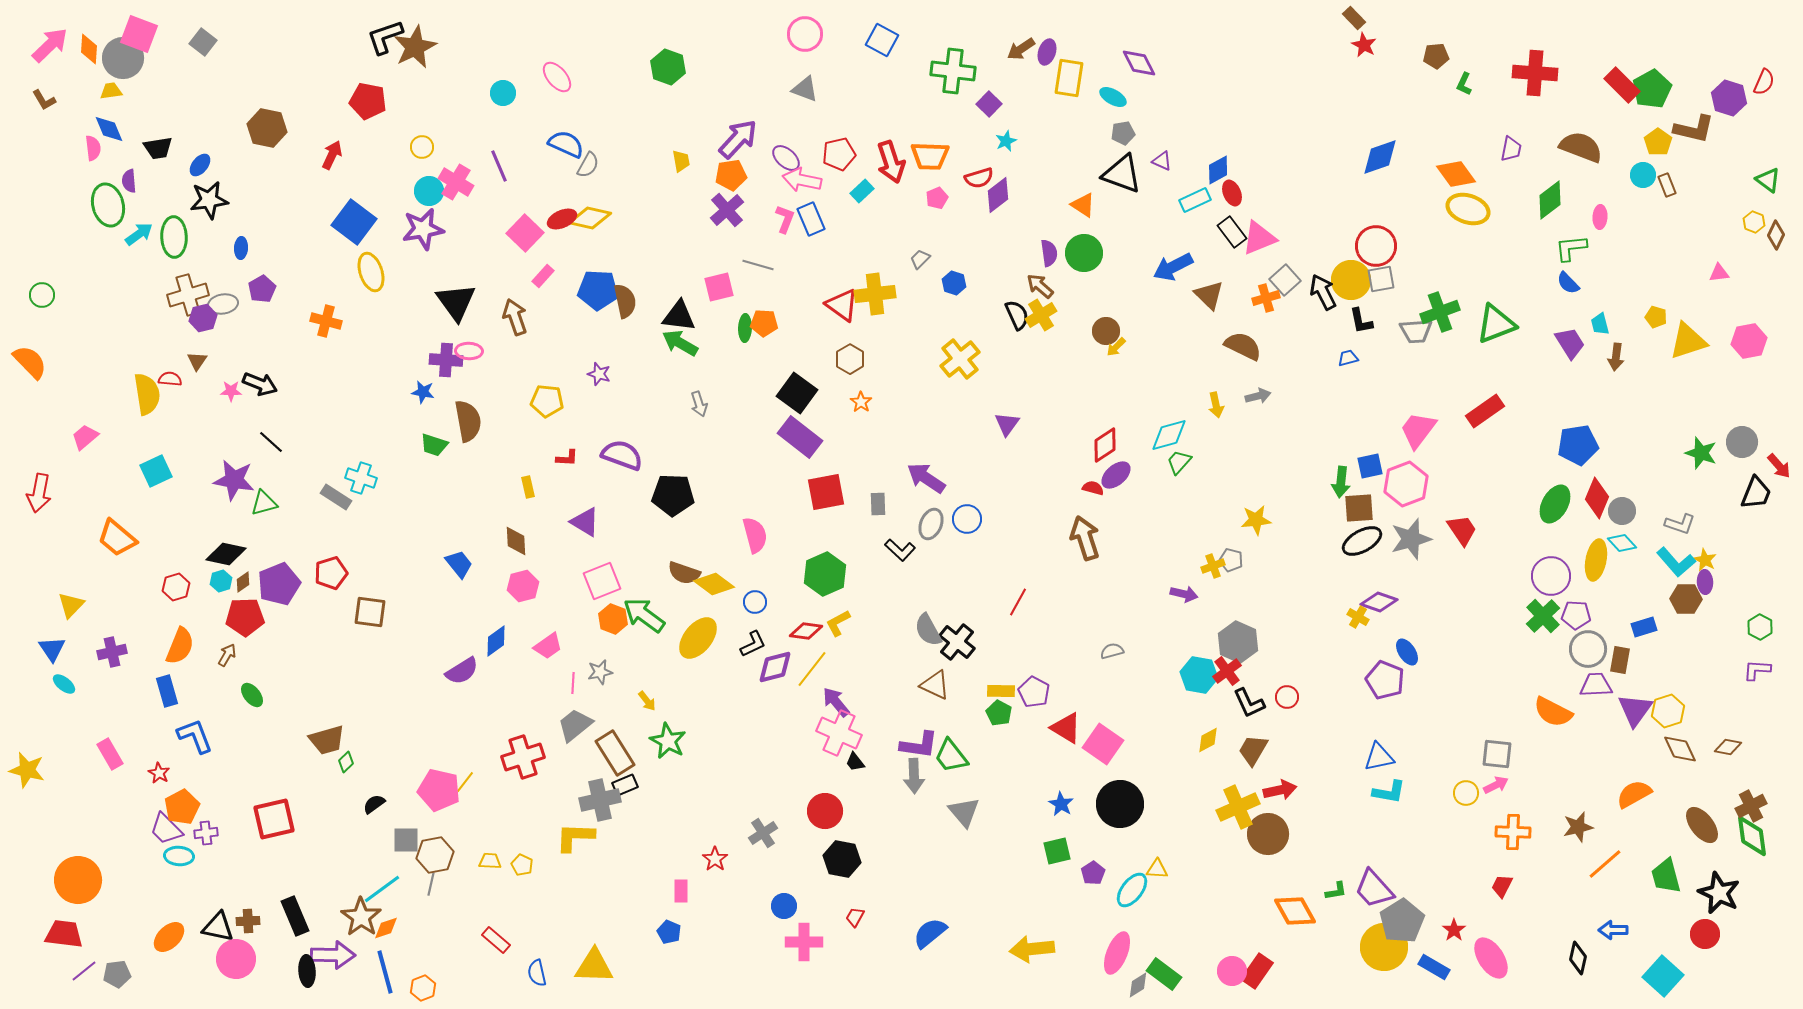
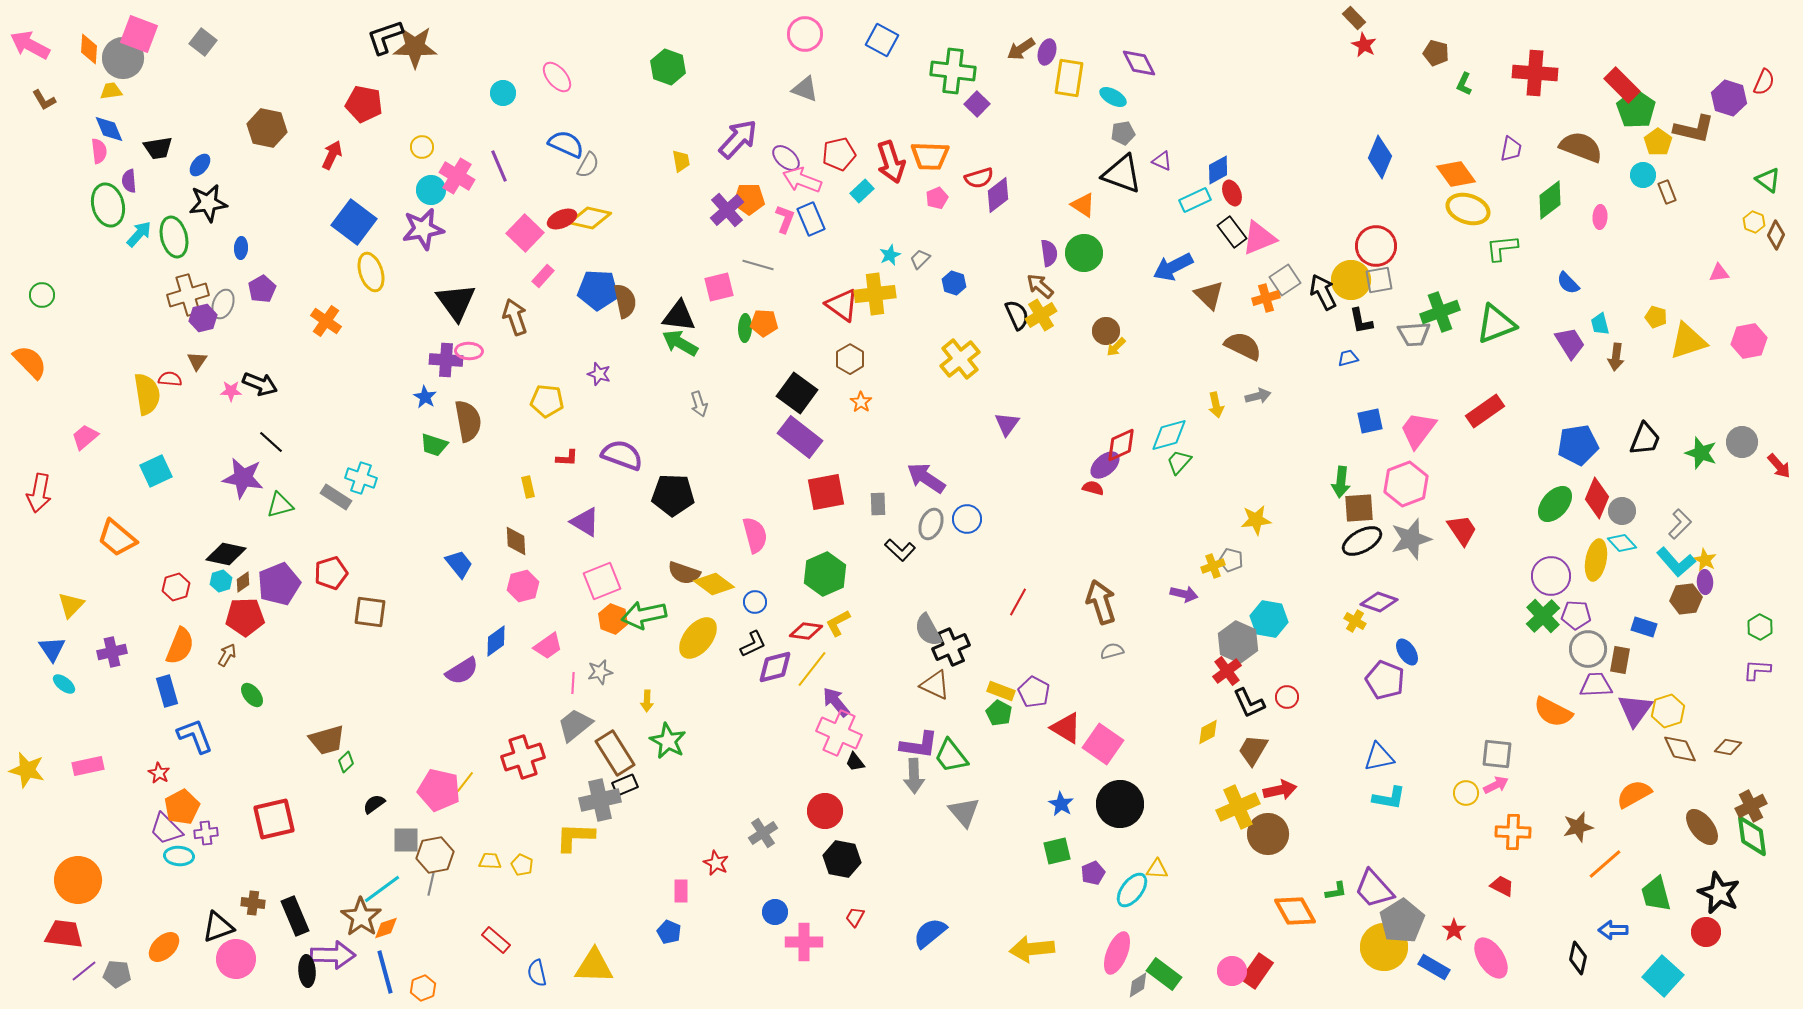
pink arrow at (50, 45): moved 20 px left; rotated 108 degrees counterclockwise
brown star at (415, 47): rotated 27 degrees clockwise
brown pentagon at (1436, 56): moved 3 px up; rotated 20 degrees clockwise
green pentagon at (1652, 89): moved 16 px left, 20 px down; rotated 9 degrees counterclockwise
red pentagon at (368, 101): moved 4 px left, 3 px down
purple square at (989, 104): moved 12 px left
cyan star at (1006, 141): moved 116 px left, 114 px down
pink semicircle at (93, 148): moved 6 px right, 3 px down
blue diamond at (1380, 157): rotated 48 degrees counterclockwise
orange pentagon at (731, 175): moved 18 px right, 24 px down; rotated 8 degrees clockwise
pink arrow at (802, 180): rotated 9 degrees clockwise
pink cross at (456, 182): moved 1 px right, 6 px up
brown rectangle at (1667, 185): moved 7 px down
cyan circle at (429, 191): moved 2 px right, 1 px up
black star at (209, 200): moved 1 px left, 3 px down
cyan arrow at (139, 234): rotated 12 degrees counterclockwise
green ellipse at (174, 237): rotated 12 degrees counterclockwise
green L-shape at (1571, 248): moved 69 px left
gray square at (1381, 279): moved 2 px left, 1 px down
gray square at (1285, 280): rotated 8 degrees clockwise
gray ellipse at (223, 304): rotated 60 degrees counterclockwise
orange cross at (326, 321): rotated 20 degrees clockwise
gray trapezoid at (1416, 331): moved 2 px left, 3 px down
blue star at (423, 392): moved 2 px right, 5 px down; rotated 20 degrees clockwise
red diamond at (1105, 445): moved 16 px right; rotated 9 degrees clockwise
blue square at (1370, 466): moved 45 px up
purple ellipse at (1116, 475): moved 11 px left, 10 px up
purple star at (234, 480): moved 9 px right, 2 px up
black trapezoid at (1756, 493): moved 111 px left, 54 px up
green triangle at (264, 503): moved 16 px right, 2 px down
green ellipse at (1555, 504): rotated 12 degrees clockwise
gray L-shape at (1680, 524): rotated 64 degrees counterclockwise
brown arrow at (1085, 538): moved 16 px right, 64 px down
brown hexagon at (1686, 599): rotated 8 degrees counterclockwise
green arrow at (644, 615): rotated 48 degrees counterclockwise
yellow cross at (1358, 617): moved 3 px left, 4 px down
blue rectangle at (1644, 627): rotated 35 degrees clockwise
black cross at (957, 642): moved 6 px left, 5 px down; rotated 27 degrees clockwise
cyan hexagon at (1199, 675): moved 70 px right, 56 px up
yellow rectangle at (1001, 691): rotated 20 degrees clockwise
yellow arrow at (647, 701): rotated 40 degrees clockwise
yellow diamond at (1208, 740): moved 8 px up
pink rectangle at (110, 754): moved 22 px left, 12 px down; rotated 72 degrees counterclockwise
cyan L-shape at (1389, 792): moved 6 px down
brown ellipse at (1702, 825): moved 2 px down
red star at (715, 859): moved 1 px right, 4 px down; rotated 10 degrees counterclockwise
purple pentagon at (1093, 873): rotated 10 degrees clockwise
green trapezoid at (1666, 876): moved 10 px left, 18 px down
red trapezoid at (1502, 886): rotated 90 degrees clockwise
blue circle at (784, 906): moved 9 px left, 6 px down
brown cross at (248, 921): moved 5 px right, 18 px up; rotated 10 degrees clockwise
black triangle at (218, 927): rotated 32 degrees counterclockwise
red circle at (1705, 934): moved 1 px right, 2 px up
orange ellipse at (169, 937): moved 5 px left, 10 px down
gray pentagon at (117, 974): rotated 12 degrees clockwise
